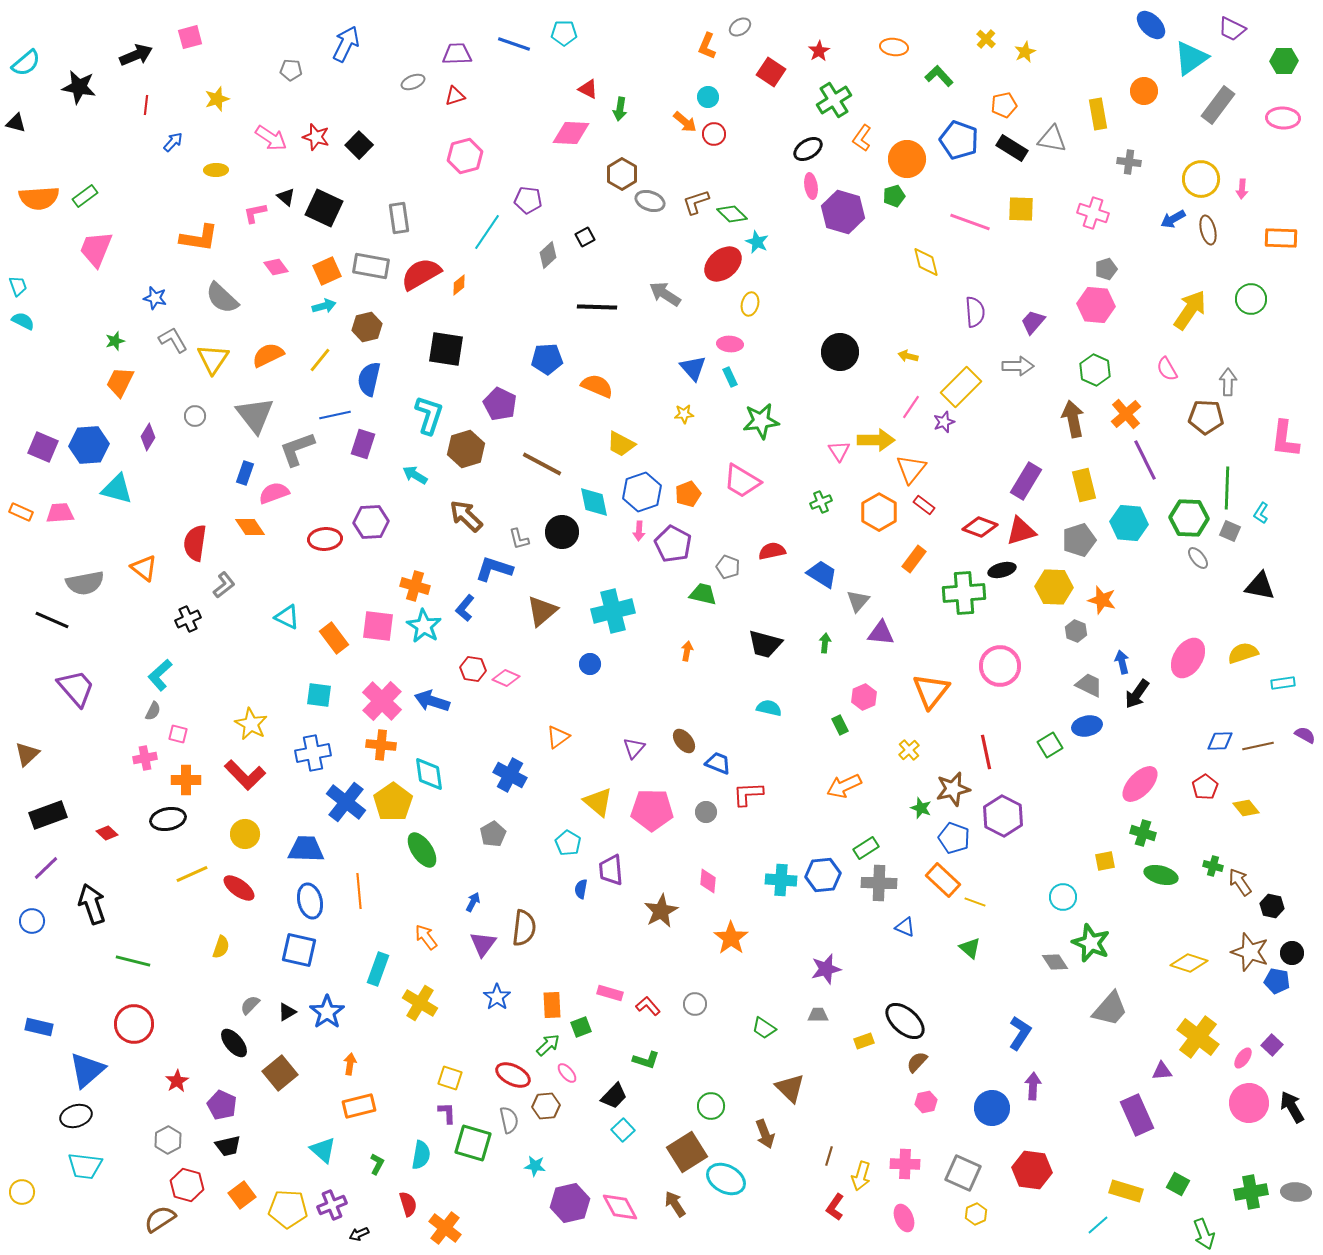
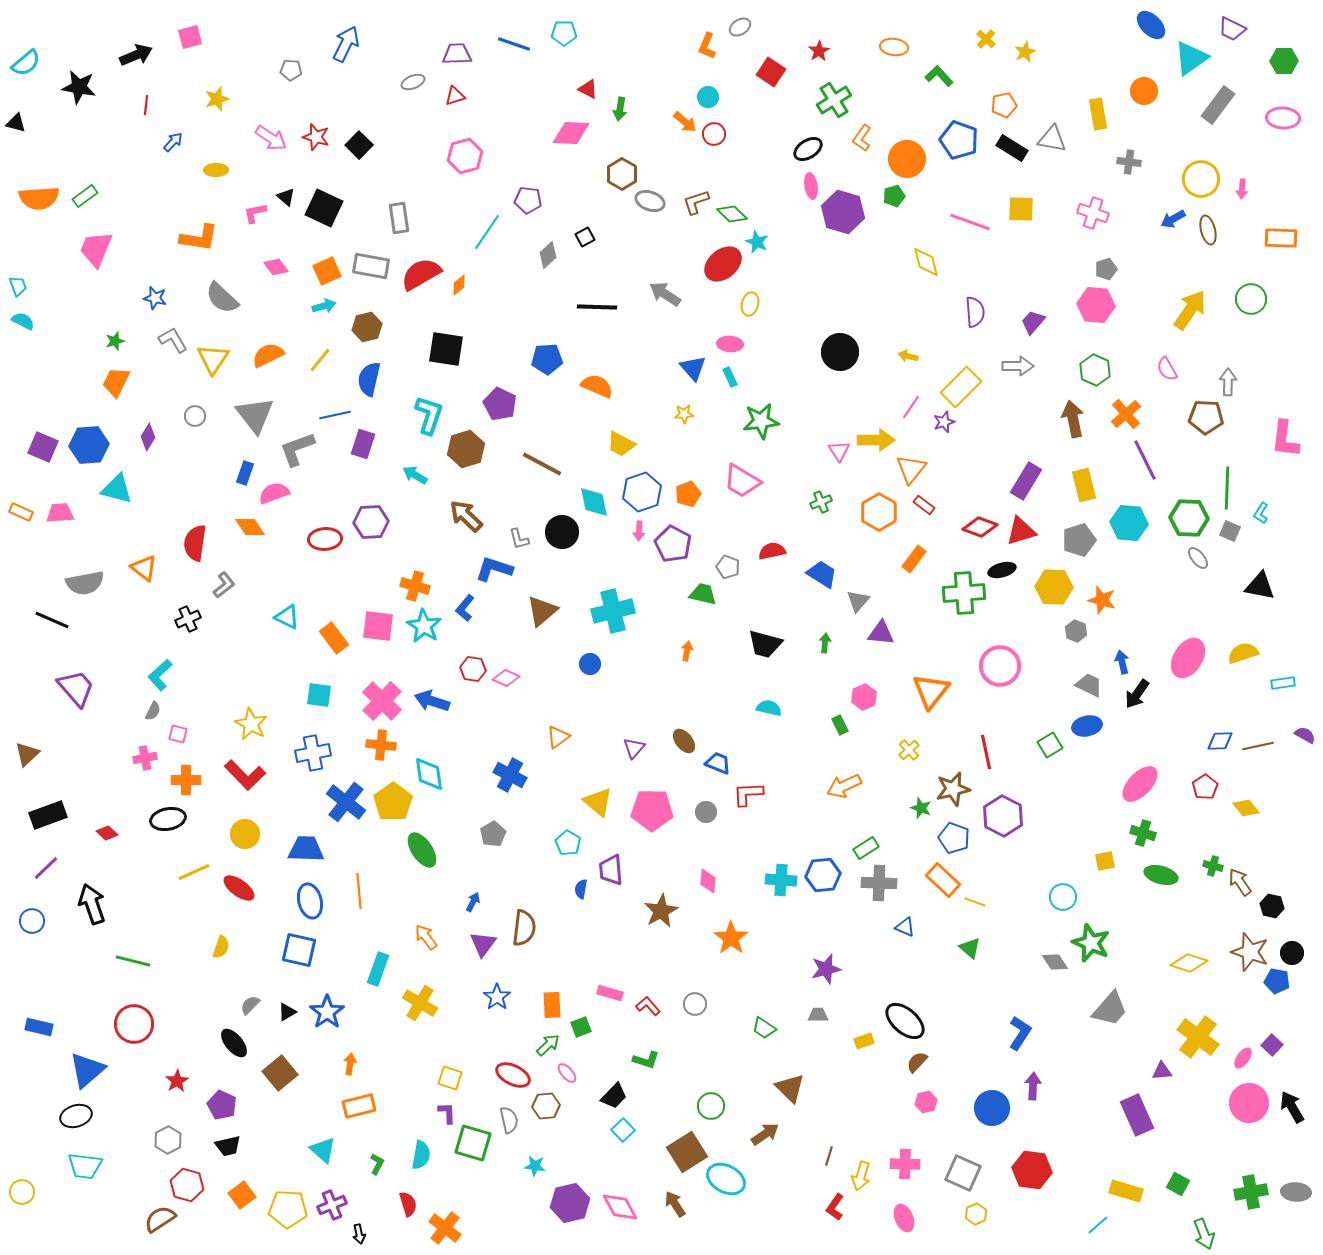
orange trapezoid at (120, 382): moved 4 px left
yellow line at (192, 874): moved 2 px right, 2 px up
brown arrow at (765, 1134): rotated 104 degrees counterclockwise
black arrow at (359, 1234): rotated 78 degrees counterclockwise
